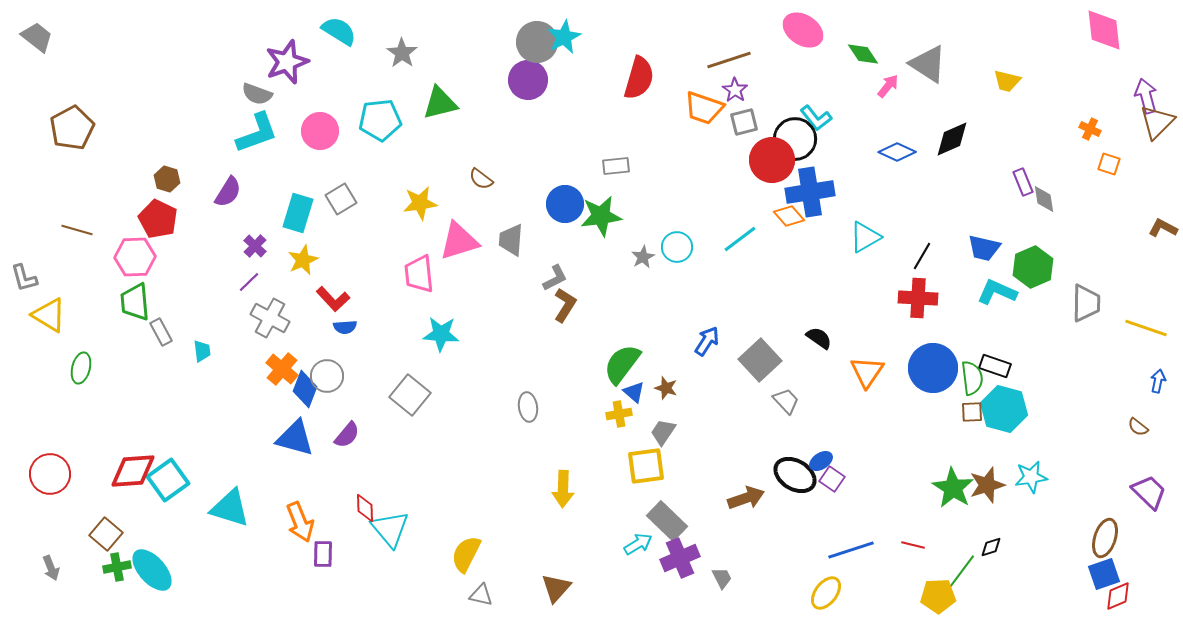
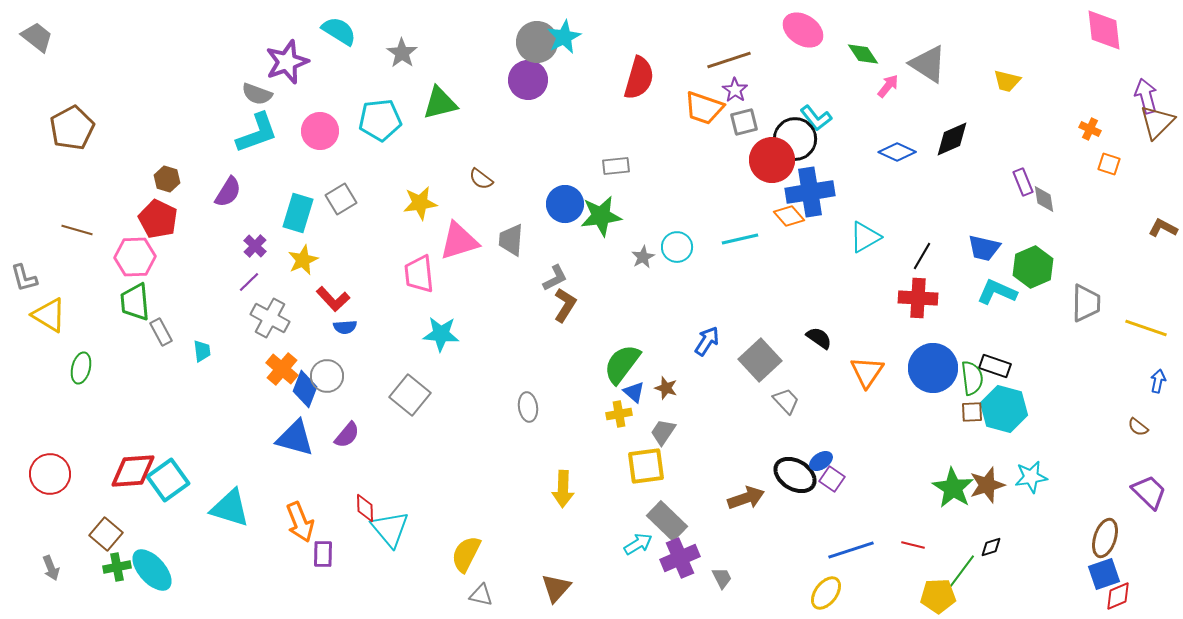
cyan line at (740, 239): rotated 24 degrees clockwise
